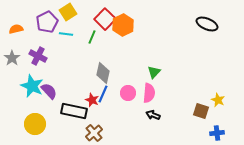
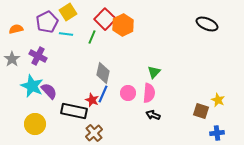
gray star: moved 1 px down
